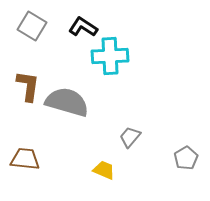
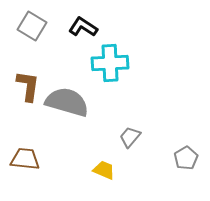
cyan cross: moved 7 px down
